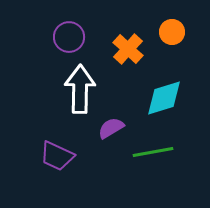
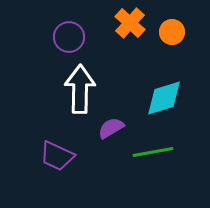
orange cross: moved 2 px right, 26 px up
